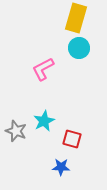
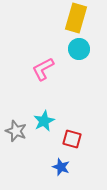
cyan circle: moved 1 px down
blue star: rotated 18 degrees clockwise
